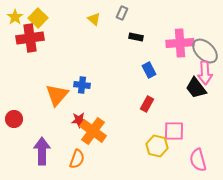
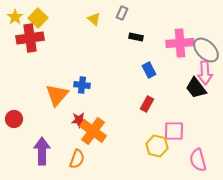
gray ellipse: moved 1 px right, 1 px up
